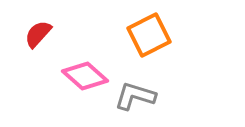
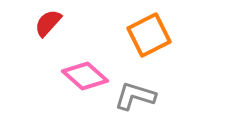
red semicircle: moved 10 px right, 11 px up
